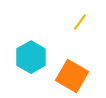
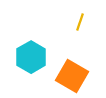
yellow line: rotated 18 degrees counterclockwise
